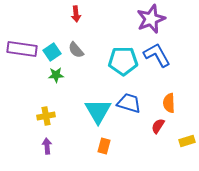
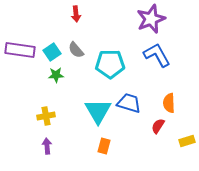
purple rectangle: moved 2 px left, 1 px down
cyan pentagon: moved 13 px left, 3 px down
